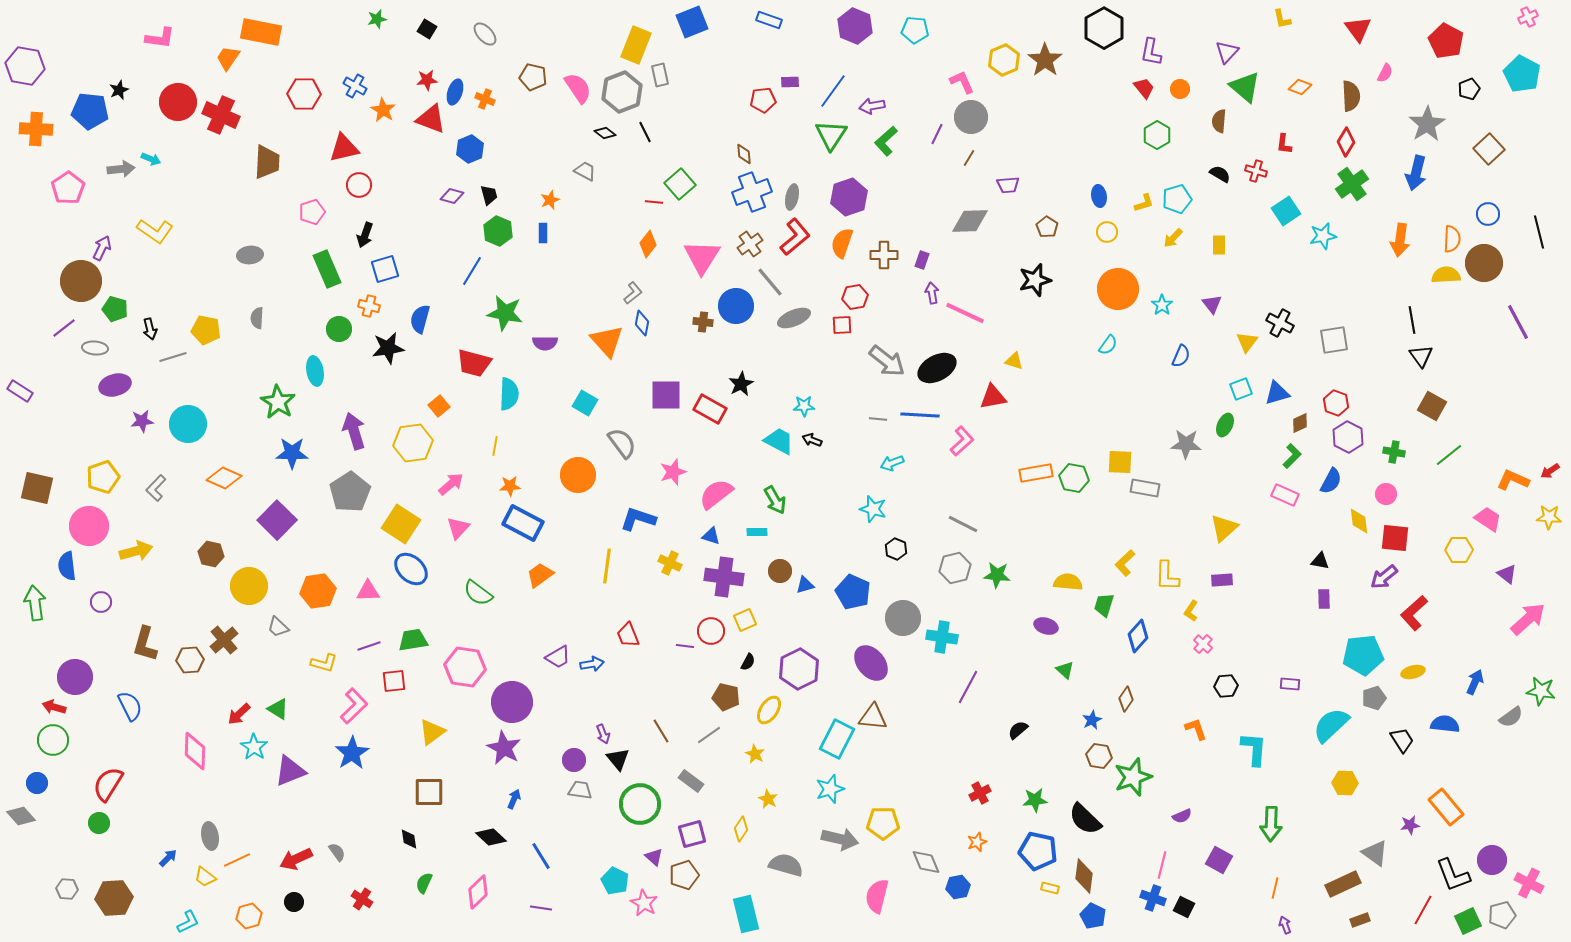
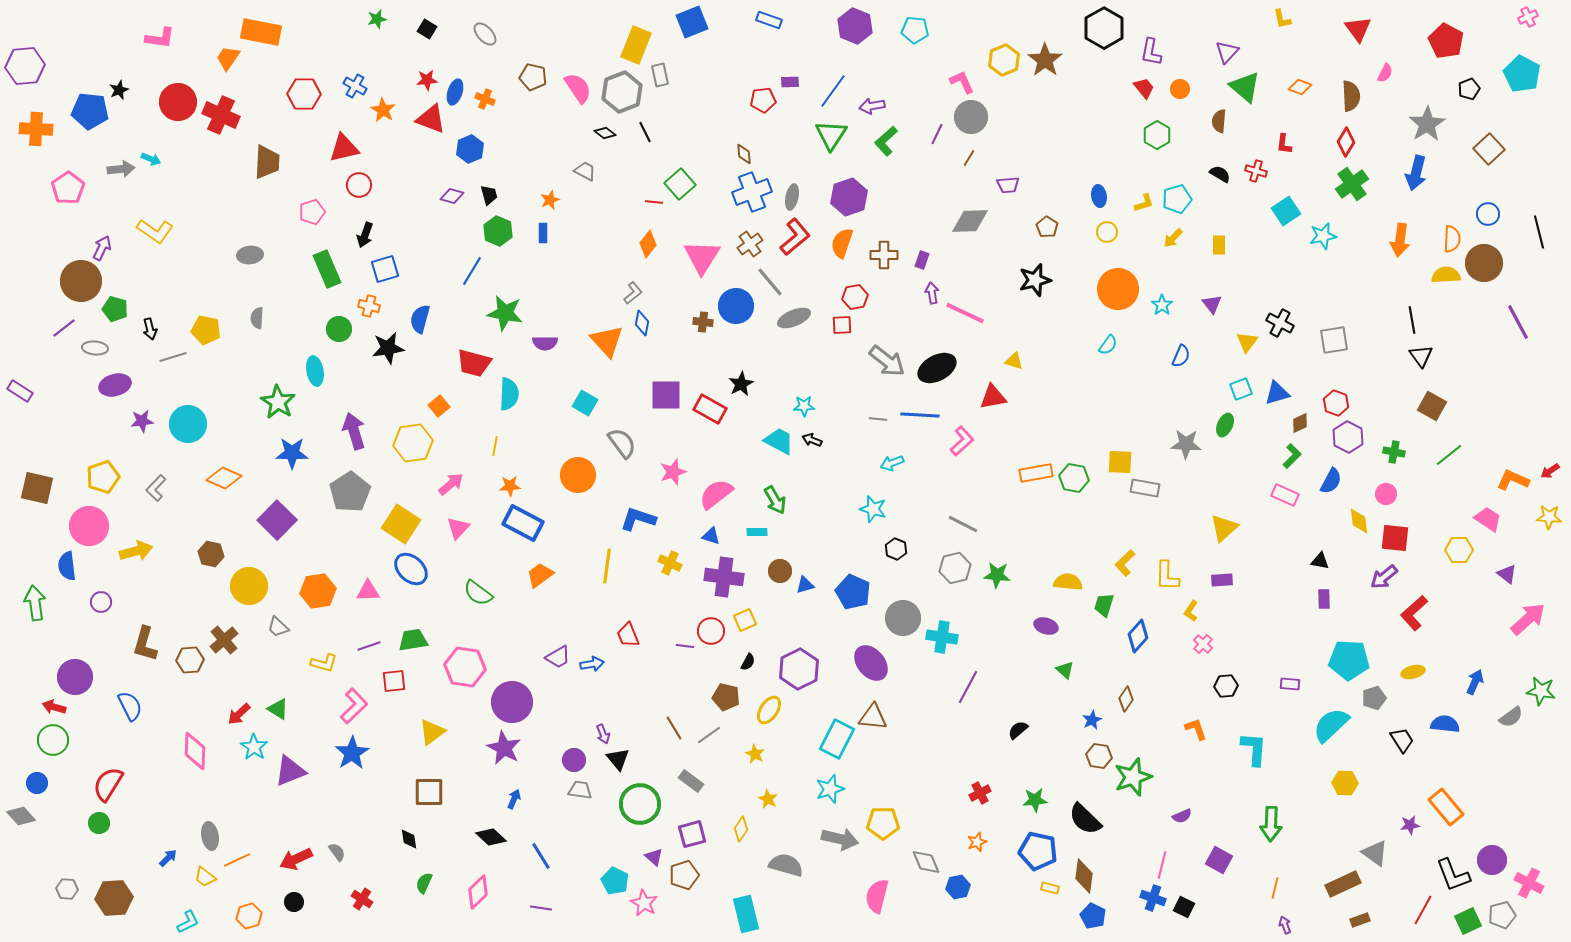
purple hexagon at (25, 66): rotated 15 degrees counterclockwise
cyan pentagon at (1363, 655): moved 14 px left, 5 px down; rotated 9 degrees clockwise
brown line at (661, 731): moved 13 px right, 3 px up
